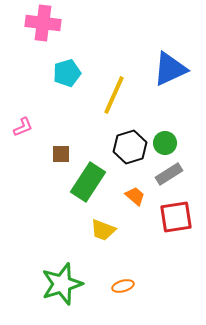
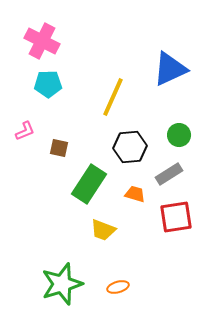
pink cross: moved 1 px left, 18 px down; rotated 20 degrees clockwise
cyan pentagon: moved 19 px left, 11 px down; rotated 16 degrees clockwise
yellow line: moved 1 px left, 2 px down
pink L-shape: moved 2 px right, 4 px down
green circle: moved 14 px right, 8 px up
black hexagon: rotated 12 degrees clockwise
brown square: moved 2 px left, 6 px up; rotated 12 degrees clockwise
green rectangle: moved 1 px right, 2 px down
orange trapezoid: moved 2 px up; rotated 25 degrees counterclockwise
orange ellipse: moved 5 px left, 1 px down
